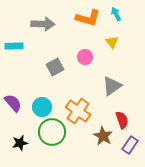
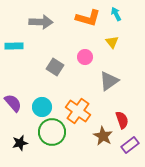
gray arrow: moved 2 px left, 2 px up
gray square: rotated 30 degrees counterclockwise
gray triangle: moved 3 px left, 5 px up
purple rectangle: rotated 18 degrees clockwise
